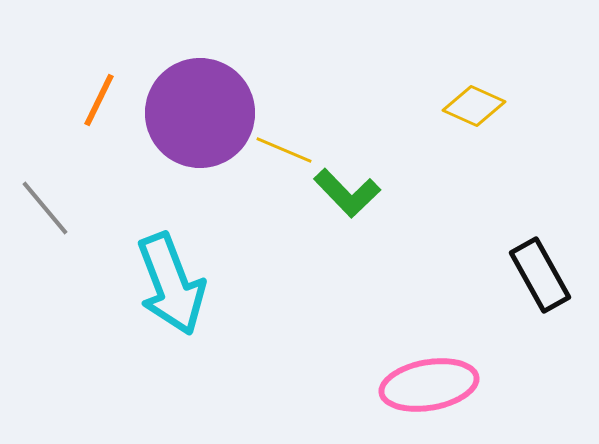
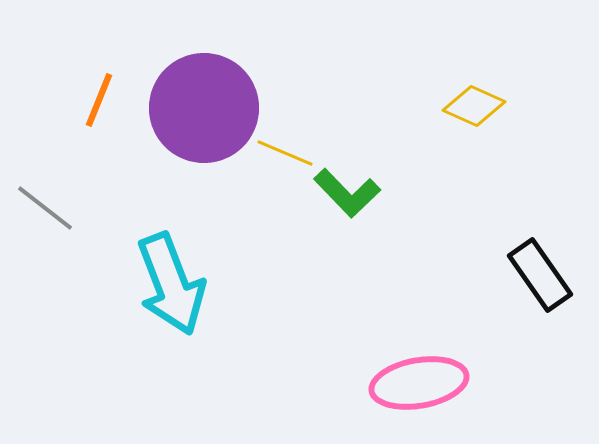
orange line: rotated 4 degrees counterclockwise
purple circle: moved 4 px right, 5 px up
yellow line: moved 1 px right, 3 px down
gray line: rotated 12 degrees counterclockwise
black rectangle: rotated 6 degrees counterclockwise
pink ellipse: moved 10 px left, 2 px up
